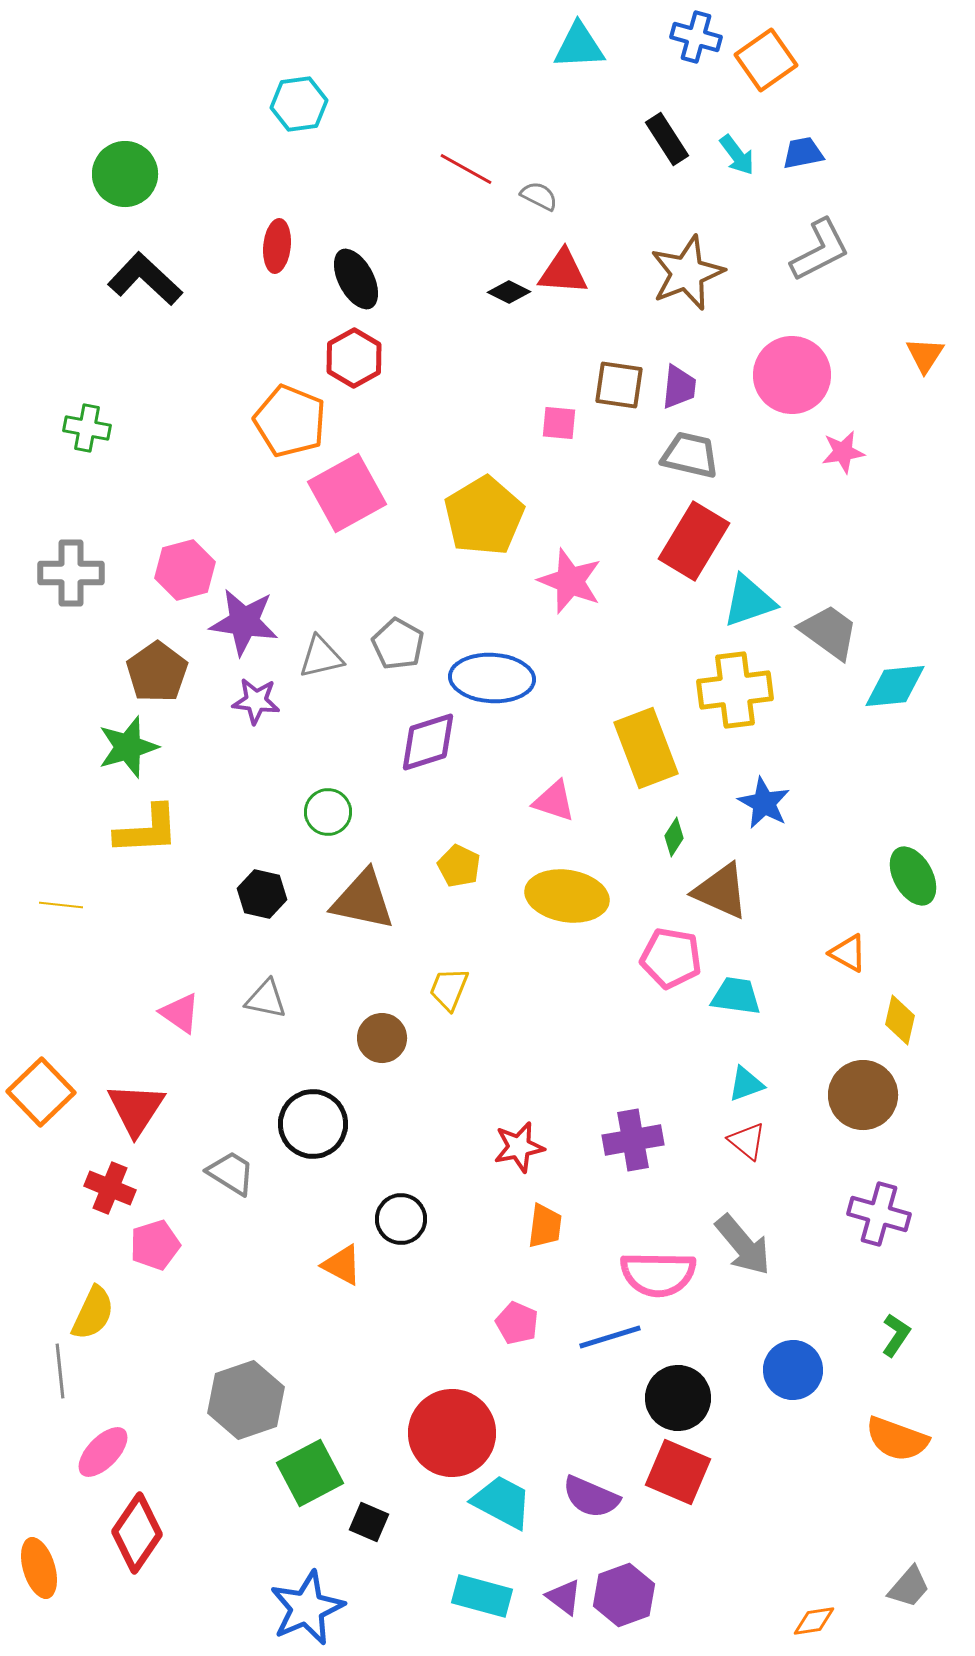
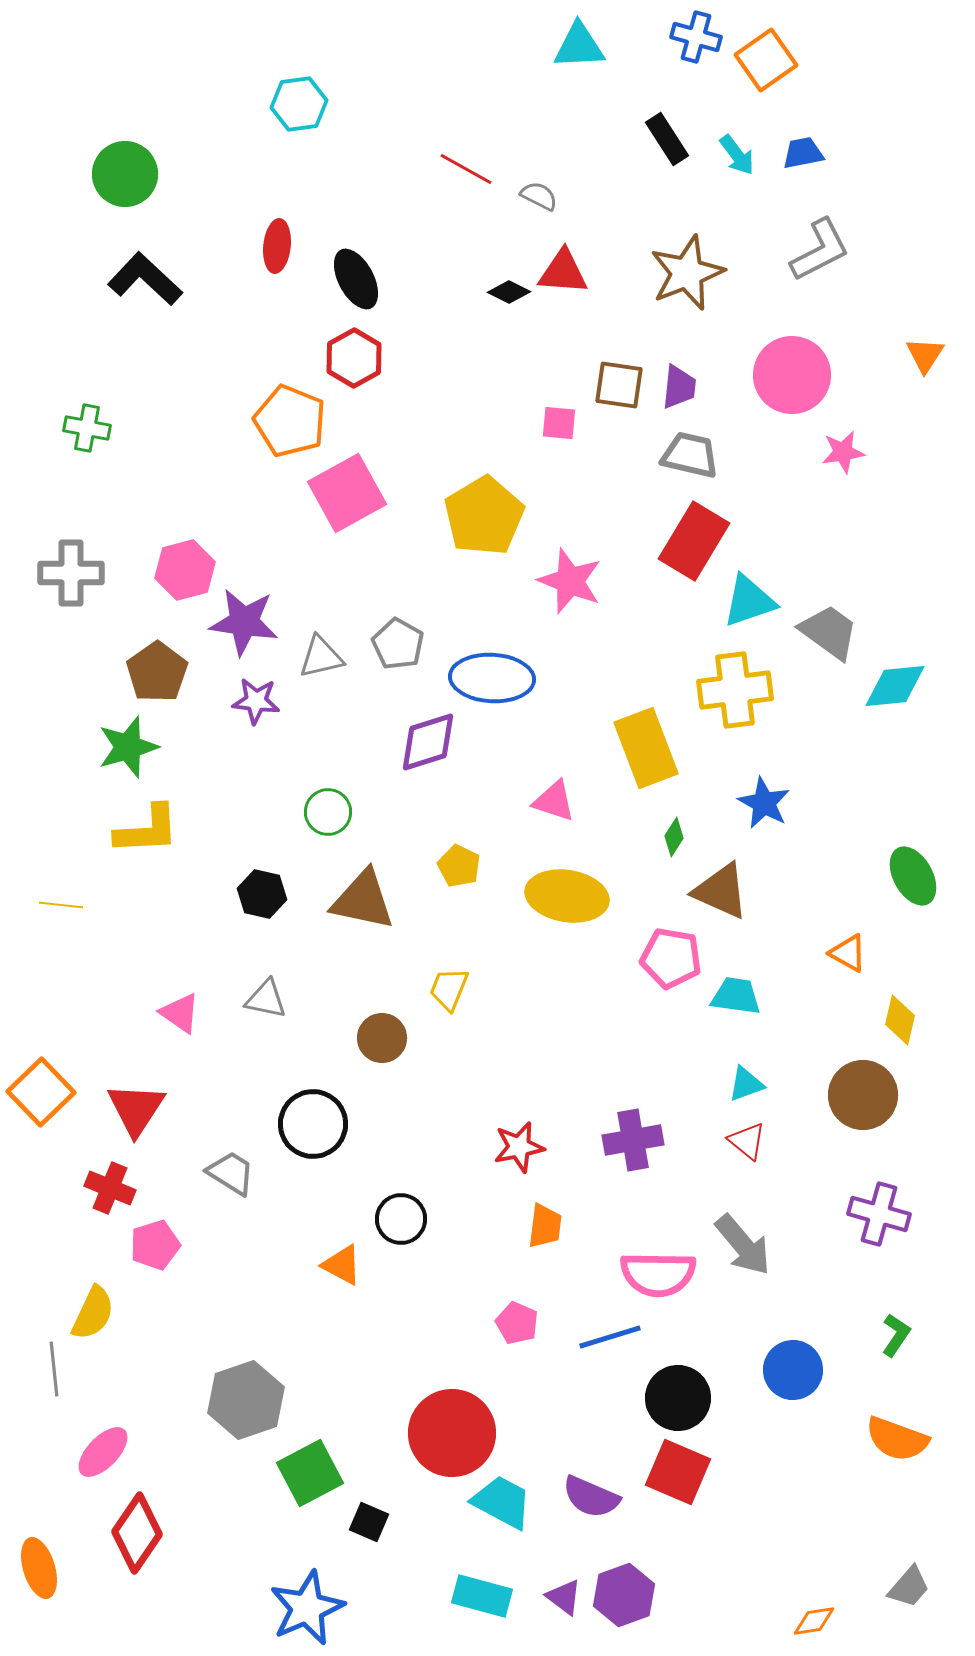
gray line at (60, 1371): moved 6 px left, 2 px up
